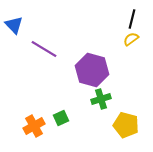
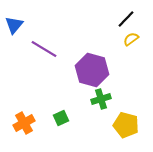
black line: moved 6 px left; rotated 30 degrees clockwise
blue triangle: rotated 24 degrees clockwise
orange cross: moved 10 px left, 3 px up
